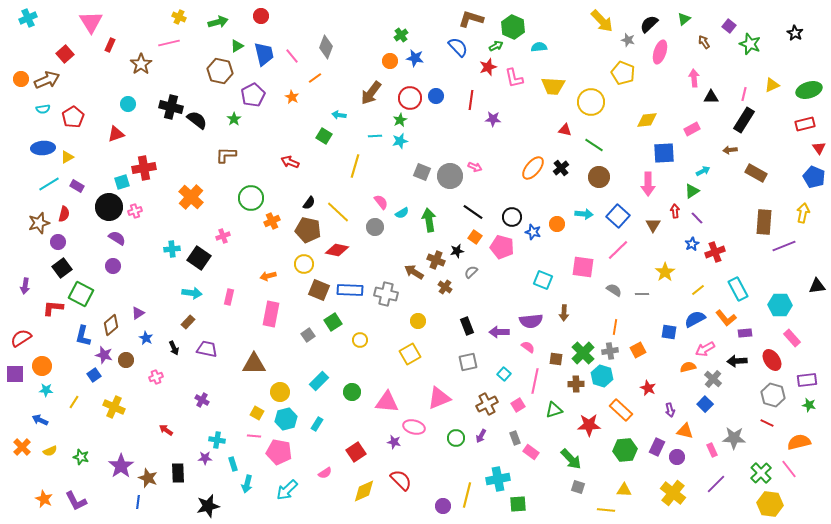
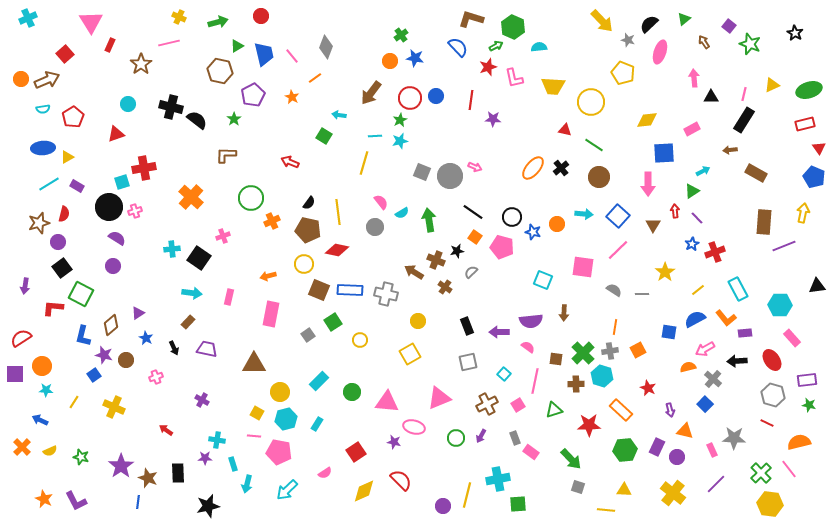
yellow line at (355, 166): moved 9 px right, 3 px up
yellow line at (338, 212): rotated 40 degrees clockwise
